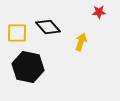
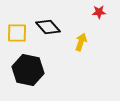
black hexagon: moved 3 px down
